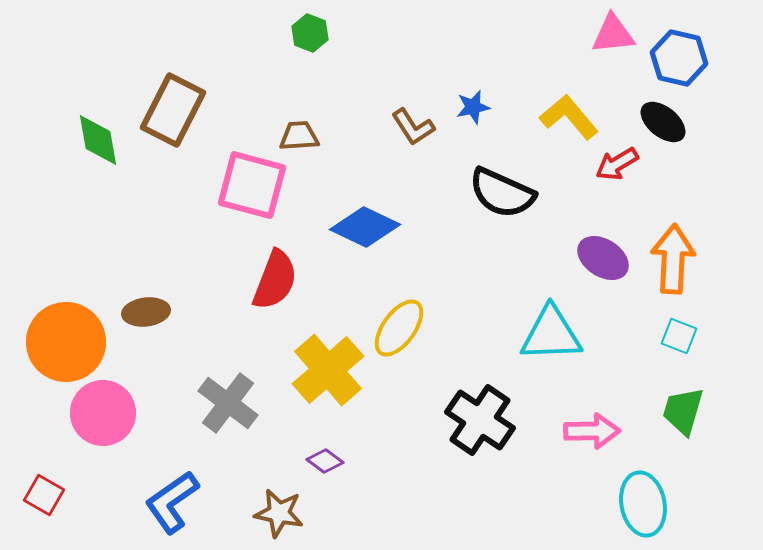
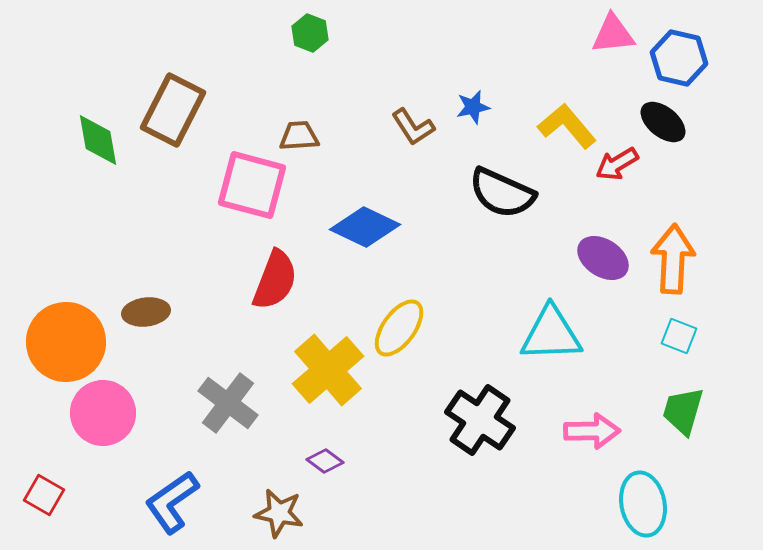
yellow L-shape: moved 2 px left, 9 px down
